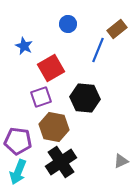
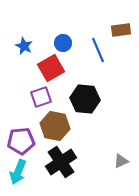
blue circle: moved 5 px left, 19 px down
brown rectangle: moved 4 px right, 1 px down; rotated 30 degrees clockwise
blue line: rotated 45 degrees counterclockwise
black hexagon: moved 1 px down
brown hexagon: moved 1 px right, 1 px up
purple pentagon: moved 3 px right; rotated 12 degrees counterclockwise
